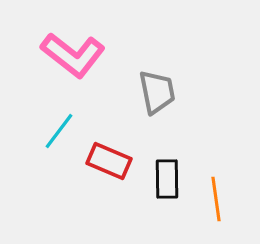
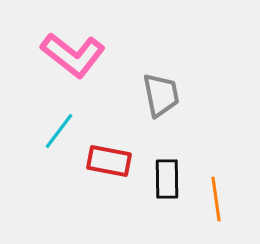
gray trapezoid: moved 4 px right, 3 px down
red rectangle: rotated 12 degrees counterclockwise
